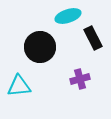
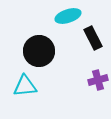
black circle: moved 1 px left, 4 px down
purple cross: moved 18 px right, 1 px down
cyan triangle: moved 6 px right
